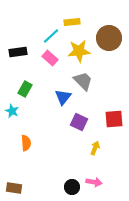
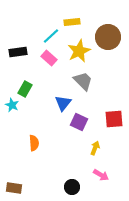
brown circle: moved 1 px left, 1 px up
yellow star: rotated 20 degrees counterclockwise
pink rectangle: moved 1 px left
blue triangle: moved 6 px down
cyan star: moved 6 px up
orange semicircle: moved 8 px right
pink arrow: moved 7 px right, 7 px up; rotated 21 degrees clockwise
